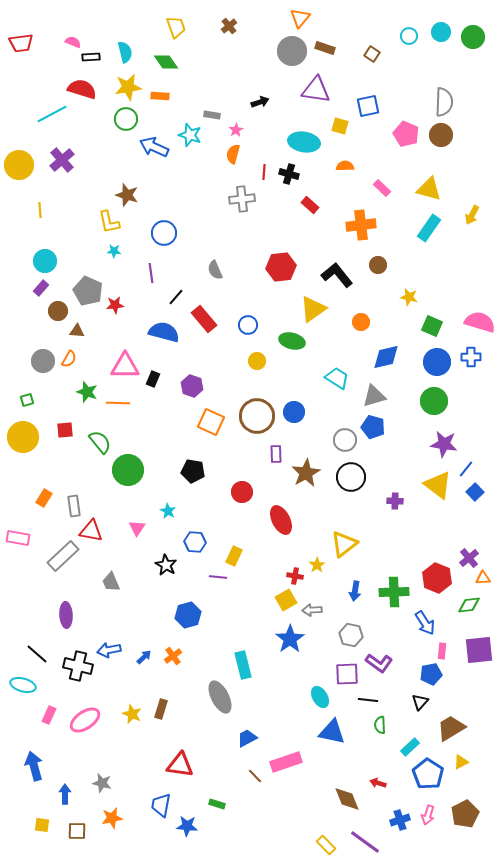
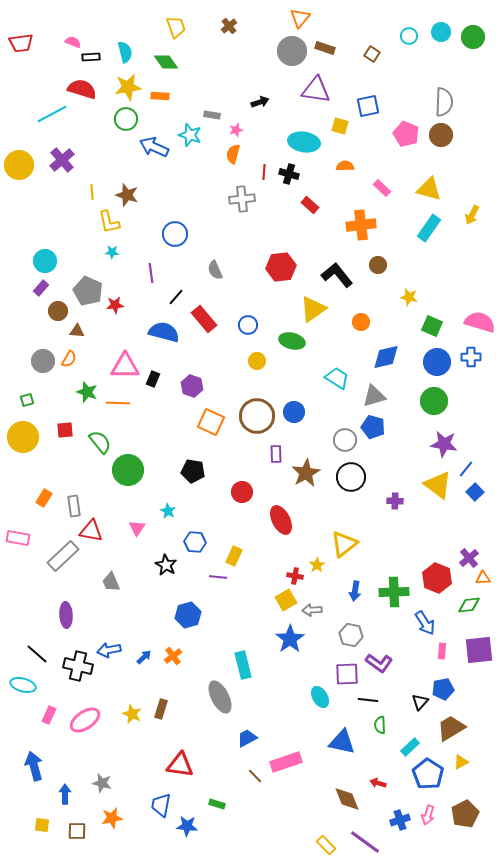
pink star at (236, 130): rotated 16 degrees clockwise
yellow line at (40, 210): moved 52 px right, 18 px up
blue circle at (164, 233): moved 11 px right, 1 px down
cyan star at (114, 251): moved 2 px left, 1 px down
blue pentagon at (431, 674): moved 12 px right, 15 px down
blue triangle at (332, 732): moved 10 px right, 10 px down
